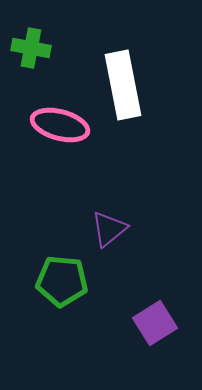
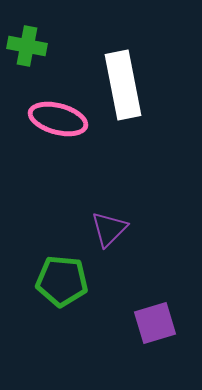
green cross: moved 4 px left, 2 px up
pink ellipse: moved 2 px left, 6 px up
purple triangle: rotated 6 degrees counterclockwise
purple square: rotated 15 degrees clockwise
